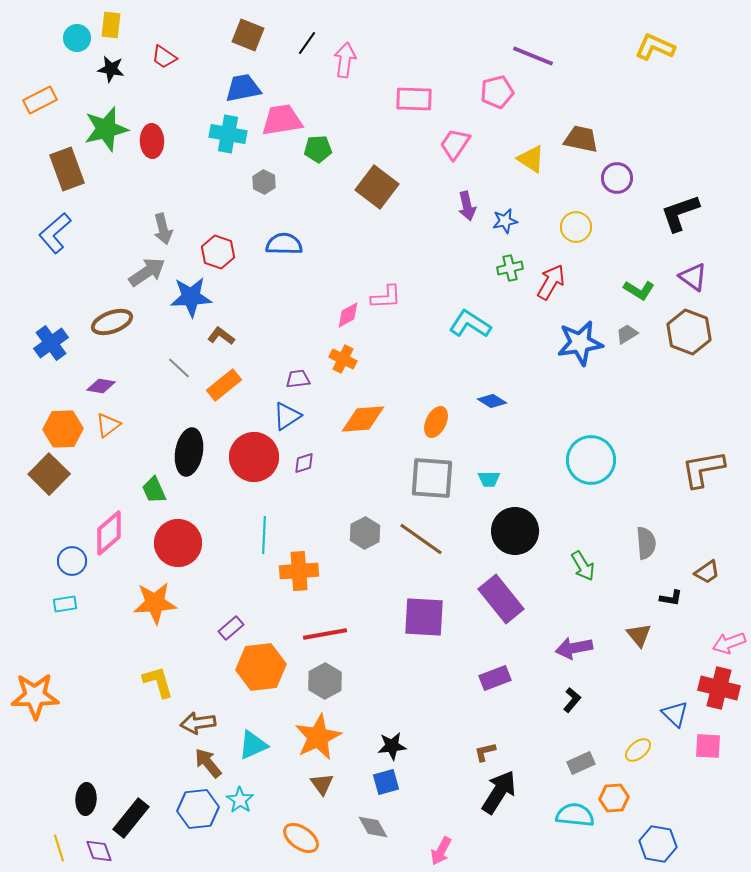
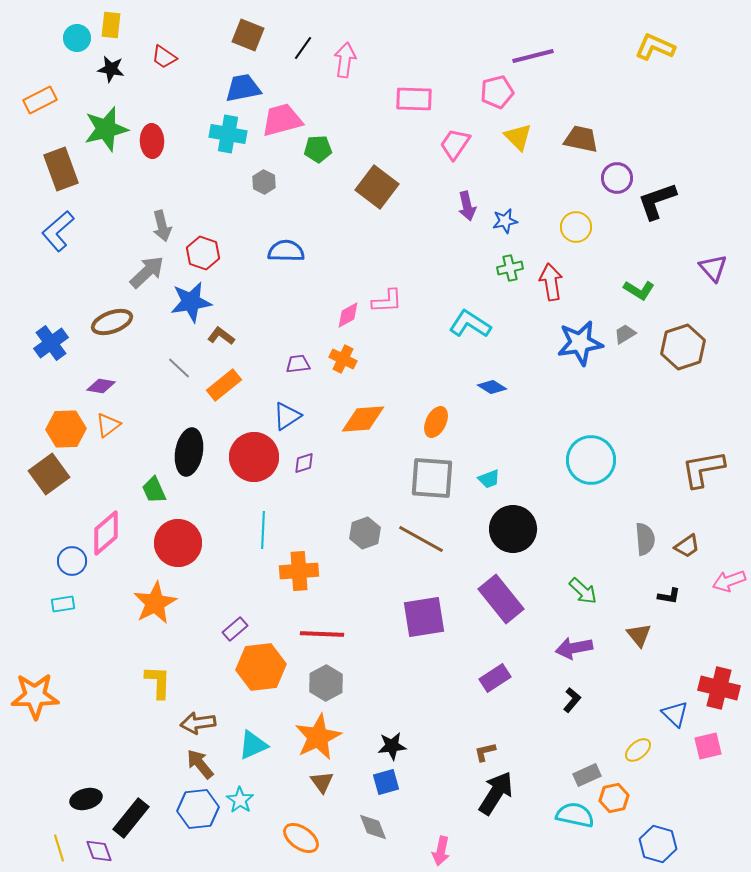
black line at (307, 43): moved 4 px left, 5 px down
purple line at (533, 56): rotated 36 degrees counterclockwise
pink trapezoid at (282, 120): rotated 6 degrees counterclockwise
yellow triangle at (531, 159): moved 13 px left, 22 px up; rotated 12 degrees clockwise
brown rectangle at (67, 169): moved 6 px left
black L-shape at (680, 213): moved 23 px left, 12 px up
gray arrow at (163, 229): moved 1 px left, 3 px up
blue L-shape at (55, 233): moved 3 px right, 2 px up
blue semicircle at (284, 244): moved 2 px right, 7 px down
red hexagon at (218, 252): moved 15 px left, 1 px down
gray arrow at (147, 272): rotated 9 degrees counterclockwise
purple triangle at (693, 277): moved 20 px right, 9 px up; rotated 12 degrees clockwise
red arrow at (551, 282): rotated 39 degrees counterclockwise
blue star at (191, 297): moved 5 px down; rotated 6 degrees counterclockwise
pink L-shape at (386, 297): moved 1 px right, 4 px down
brown hexagon at (689, 332): moved 6 px left, 15 px down; rotated 21 degrees clockwise
gray trapezoid at (627, 334): moved 2 px left
purple trapezoid at (298, 379): moved 15 px up
blue diamond at (492, 401): moved 14 px up
orange hexagon at (63, 429): moved 3 px right
brown square at (49, 474): rotated 9 degrees clockwise
cyan trapezoid at (489, 479): rotated 20 degrees counterclockwise
black circle at (515, 531): moved 2 px left, 2 px up
pink diamond at (109, 533): moved 3 px left
gray hexagon at (365, 533): rotated 8 degrees clockwise
cyan line at (264, 535): moved 1 px left, 5 px up
brown line at (421, 539): rotated 6 degrees counterclockwise
gray semicircle at (646, 543): moved 1 px left, 4 px up
green arrow at (583, 566): moved 25 px down; rotated 16 degrees counterclockwise
brown trapezoid at (707, 572): moved 20 px left, 26 px up
black L-shape at (671, 598): moved 2 px left, 2 px up
orange star at (155, 603): rotated 24 degrees counterclockwise
cyan rectangle at (65, 604): moved 2 px left
purple square at (424, 617): rotated 12 degrees counterclockwise
purple rectangle at (231, 628): moved 4 px right, 1 px down
red line at (325, 634): moved 3 px left; rotated 12 degrees clockwise
pink arrow at (729, 643): moved 62 px up
purple rectangle at (495, 678): rotated 12 degrees counterclockwise
gray hexagon at (325, 681): moved 1 px right, 2 px down
yellow L-shape at (158, 682): rotated 18 degrees clockwise
pink square at (708, 746): rotated 16 degrees counterclockwise
brown arrow at (208, 763): moved 8 px left, 1 px down
gray rectangle at (581, 763): moved 6 px right, 12 px down
brown triangle at (322, 784): moved 2 px up
black arrow at (499, 792): moved 3 px left, 1 px down
orange hexagon at (614, 798): rotated 8 degrees counterclockwise
black ellipse at (86, 799): rotated 72 degrees clockwise
cyan semicircle at (575, 815): rotated 6 degrees clockwise
gray diamond at (373, 827): rotated 8 degrees clockwise
blue hexagon at (658, 844): rotated 6 degrees clockwise
pink arrow at (441, 851): rotated 16 degrees counterclockwise
